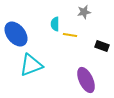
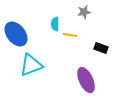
black rectangle: moved 1 px left, 2 px down
